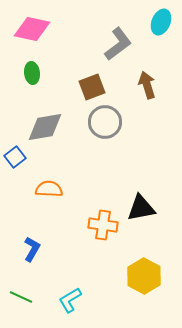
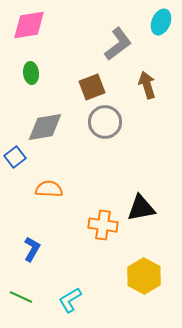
pink diamond: moved 3 px left, 4 px up; rotated 21 degrees counterclockwise
green ellipse: moved 1 px left
